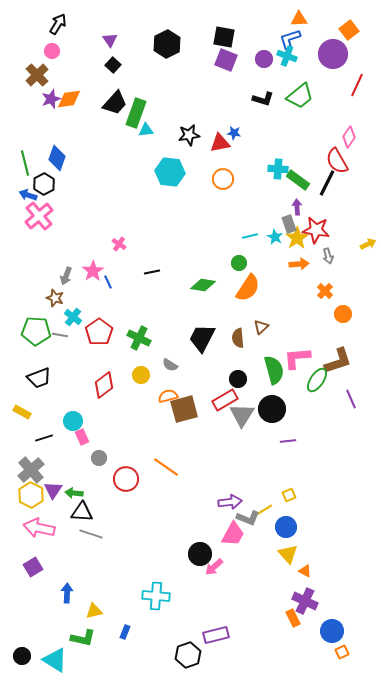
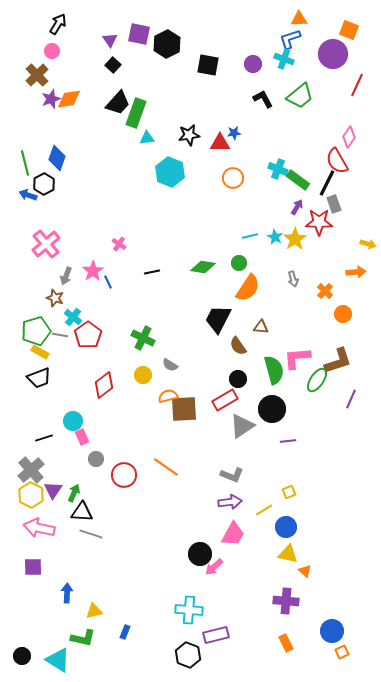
orange square at (349, 30): rotated 30 degrees counterclockwise
black square at (224, 37): moved 16 px left, 28 px down
cyan cross at (287, 56): moved 3 px left, 3 px down
purple circle at (264, 59): moved 11 px left, 5 px down
purple square at (226, 60): moved 87 px left, 26 px up; rotated 10 degrees counterclockwise
black L-shape at (263, 99): rotated 135 degrees counterclockwise
black trapezoid at (115, 103): moved 3 px right
cyan triangle at (146, 130): moved 1 px right, 8 px down
blue star at (234, 133): rotated 16 degrees counterclockwise
red triangle at (220, 143): rotated 10 degrees clockwise
cyan cross at (278, 169): rotated 18 degrees clockwise
cyan hexagon at (170, 172): rotated 16 degrees clockwise
orange circle at (223, 179): moved 10 px right, 1 px up
purple arrow at (297, 207): rotated 35 degrees clockwise
pink cross at (39, 216): moved 7 px right, 28 px down
gray rectangle at (289, 224): moved 45 px right, 20 px up
red star at (316, 230): moved 3 px right, 8 px up; rotated 8 degrees counterclockwise
yellow star at (297, 238): moved 2 px left, 1 px down
yellow arrow at (368, 244): rotated 42 degrees clockwise
gray arrow at (328, 256): moved 35 px left, 23 px down
orange arrow at (299, 264): moved 57 px right, 8 px down
green diamond at (203, 285): moved 18 px up
brown triangle at (261, 327): rotated 49 degrees clockwise
green pentagon at (36, 331): rotated 20 degrees counterclockwise
red pentagon at (99, 332): moved 11 px left, 3 px down
green cross at (139, 338): moved 4 px right
black trapezoid at (202, 338): moved 16 px right, 19 px up
brown semicircle at (238, 338): moved 8 px down; rotated 30 degrees counterclockwise
yellow circle at (141, 375): moved 2 px right
purple line at (351, 399): rotated 48 degrees clockwise
brown square at (184, 409): rotated 12 degrees clockwise
yellow rectangle at (22, 412): moved 18 px right, 60 px up
gray triangle at (242, 415): moved 11 px down; rotated 24 degrees clockwise
gray circle at (99, 458): moved 3 px left, 1 px down
red circle at (126, 479): moved 2 px left, 4 px up
green arrow at (74, 493): rotated 108 degrees clockwise
yellow square at (289, 495): moved 3 px up
gray L-shape at (248, 518): moved 16 px left, 43 px up
yellow triangle at (288, 554): rotated 35 degrees counterclockwise
purple square at (33, 567): rotated 30 degrees clockwise
orange triangle at (305, 571): rotated 16 degrees clockwise
cyan cross at (156, 596): moved 33 px right, 14 px down
purple cross at (305, 601): moved 19 px left; rotated 20 degrees counterclockwise
orange rectangle at (293, 618): moved 7 px left, 25 px down
black hexagon at (188, 655): rotated 20 degrees counterclockwise
cyan triangle at (55, 660): moved 3 px right
